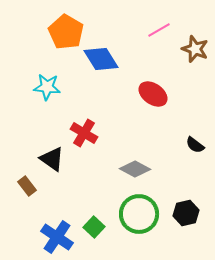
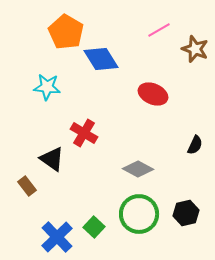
red ellipse: rotated 12 degrees counterclockwise
black semicircle: rotated 102 degrees counterclockwise
gray diamond: moved 3 px right
blue cross: rotated 12 degrees clockwise
